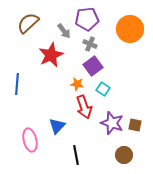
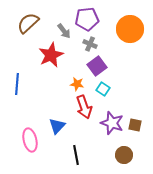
purple square: moved 4 px right
